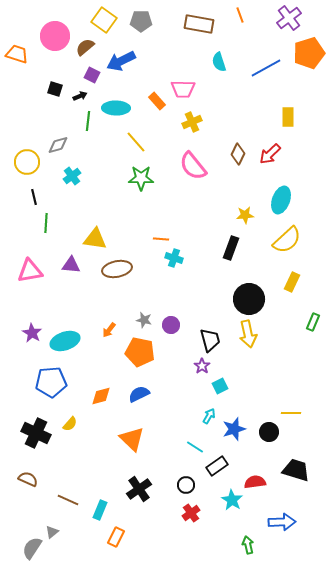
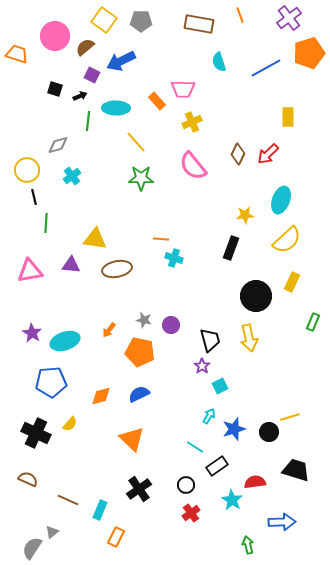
red arrow at (270, 154): moved 2 px left
yellow circle at (27, 162): moved 8 px down
black circle at (249, 299): moved 7 px right, 3 px up
yellow arrow at (248, 334): moved 1 px right, 4 px down
yellow line at (291, 413): moved 1 px left, 4 px down; rotated 18 degrees counterclockwise
